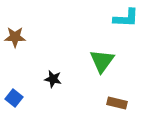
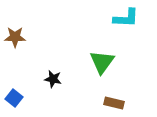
green triangle: moved 1 px down
brown rectangle: moved 3 px left
